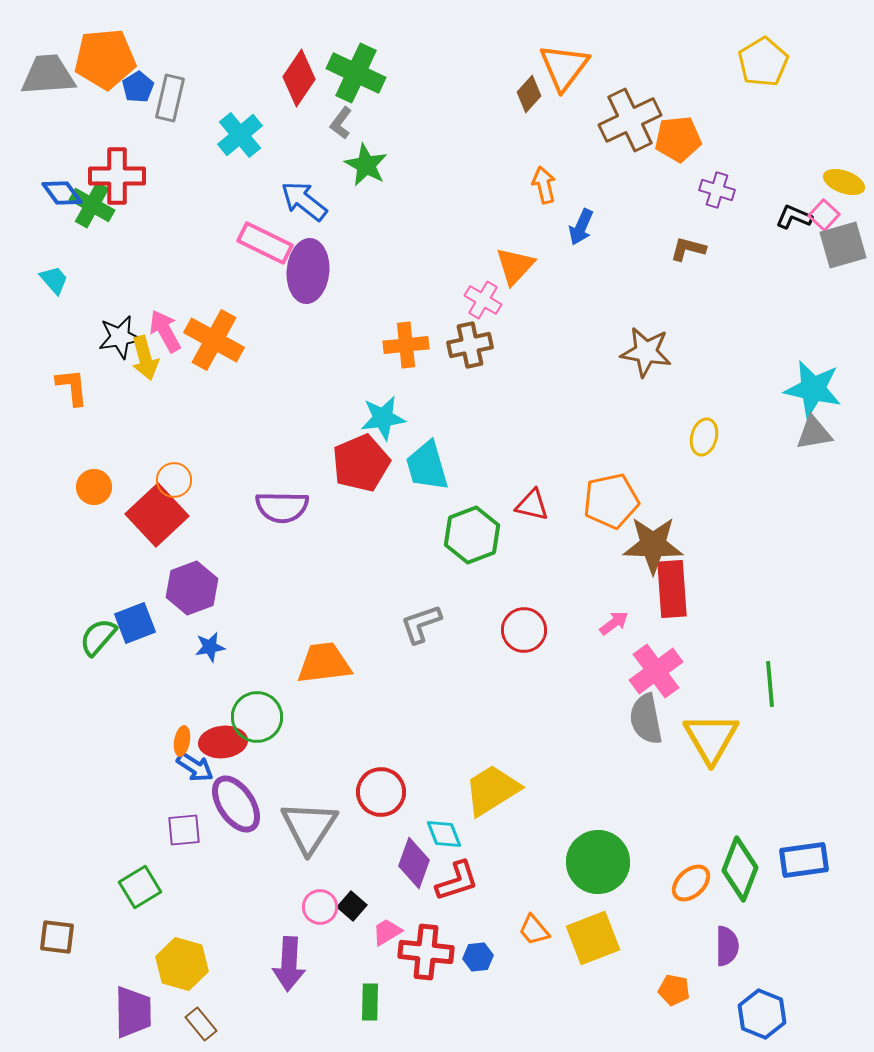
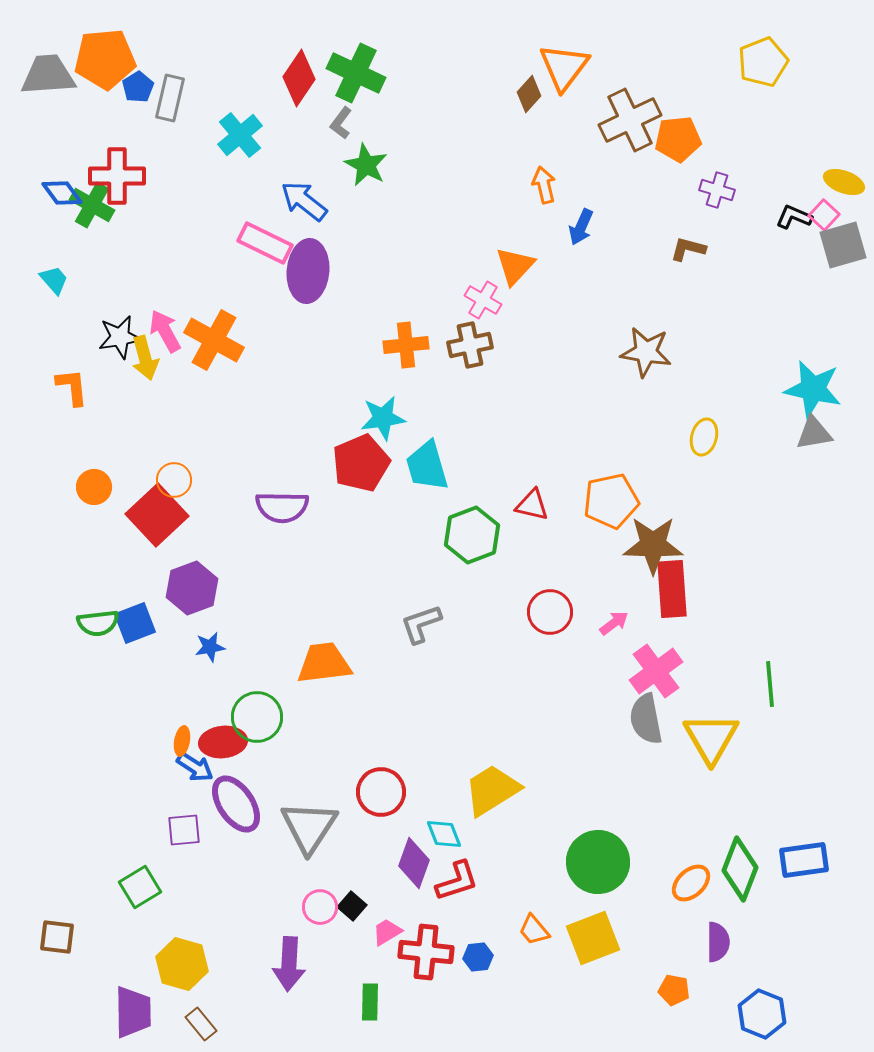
yellow pentagon at (763, 62): rotated 9 degrees clockwise
red circle at (524, 630): moved 26 px right, 18 px up
green semicircle at (98, 637): moved 14 px up; rotated 138 degrees counterclockwise
purple semicircle at (727, 946): moved 9 px left, 4 px up
